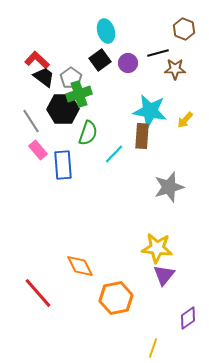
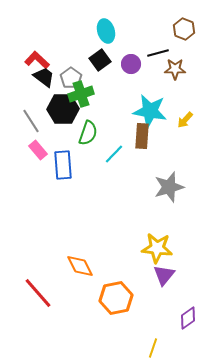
purple circle: moved 3 px right, 1 px down
green cross: moved 2 px right
